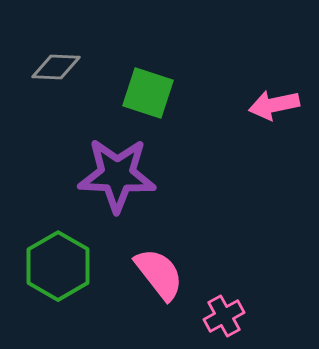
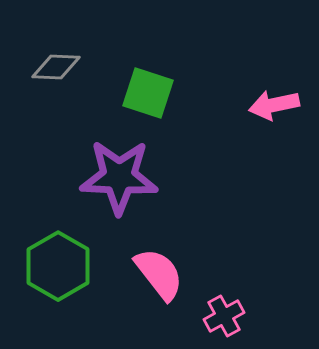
purple star: moved 2 px right, 2 px down
